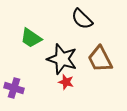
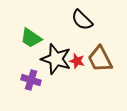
black semicircle: moved 1 px down
black star: moved 6 px left
red star: moved 11 px right, 21 px up
purple cross: moved 17 px right, 8 px up
